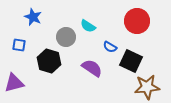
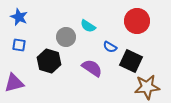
blue star: moved 14 px left
